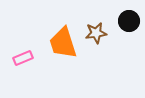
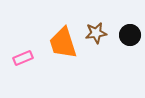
black circle: moved 1 px right, 14 px down
